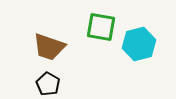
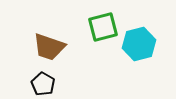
green square: moved 2 px right; rotated 24 degrees counterclockwise
black pentagon: moved 5 px left
